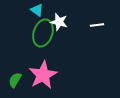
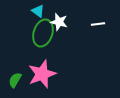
cyan triangle: moved 1 px right, 1 px down
white line: moved 1 px right, 1 px up
pink star: moved 1 px left, 1 px up; rotated 8 degrees clockwise
